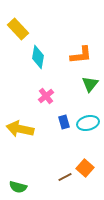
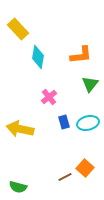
pink cross: moved 3 px right, 1 px down
